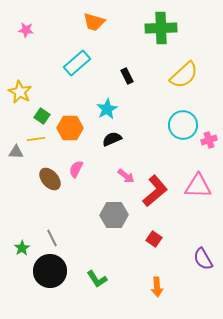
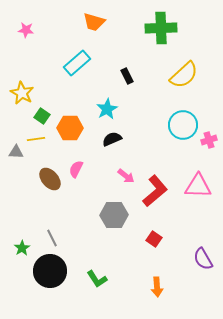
yellow star: moved 2 px right, 1 px down
